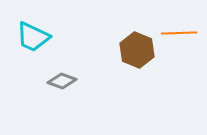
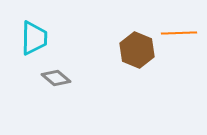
cyan trapezoid: moved 1 px right, 1 px down; rotated 114 degrees counterclockwise
gray diamond: moved 6 px left, 3 px up; rotated 20 degrees clockwise
